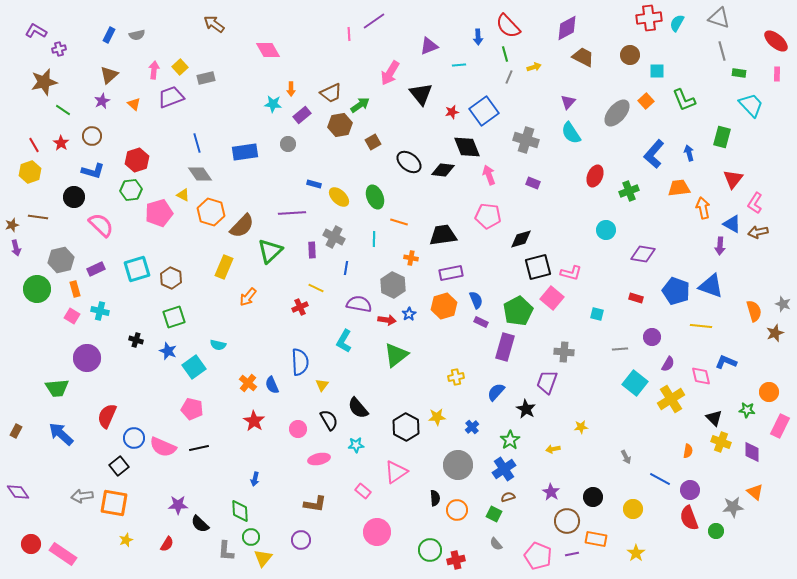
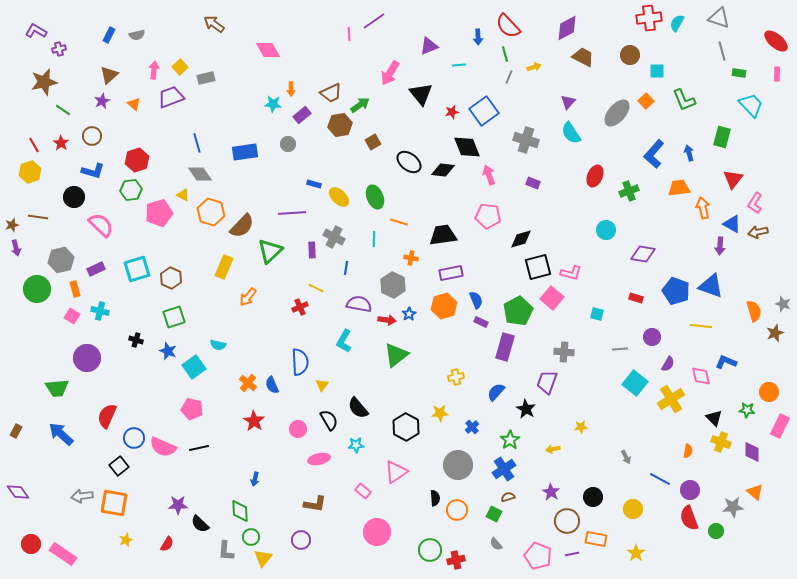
yellow star at (437, 417): moved 3 px right, 4 px up
